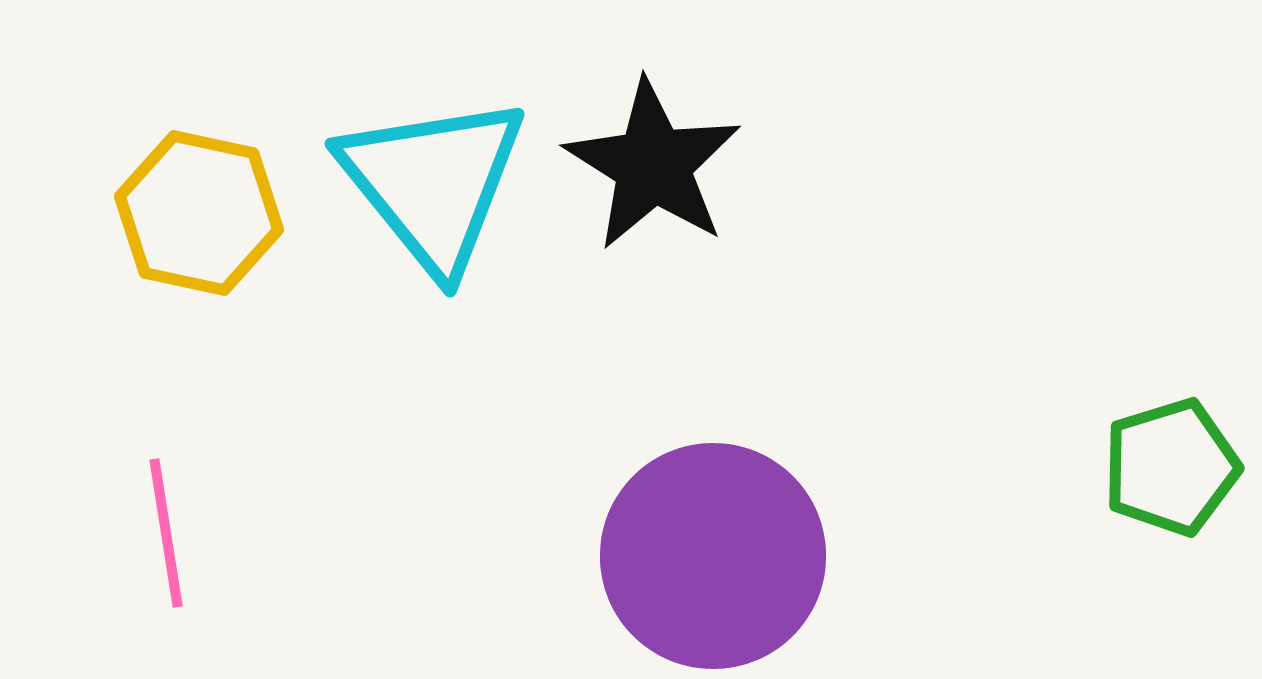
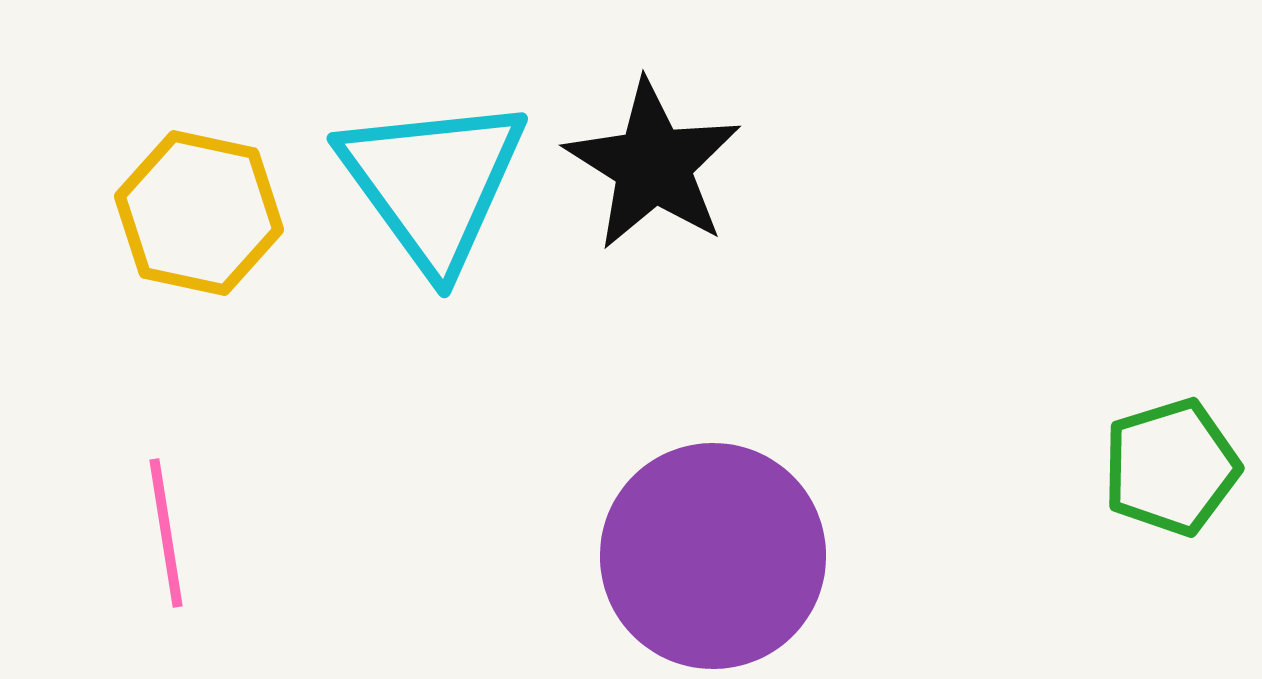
cyan triangle: rotated 3 degrees clockwise
